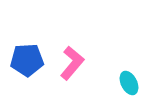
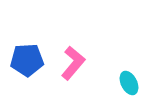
pink L-shape: moved 1 px right
